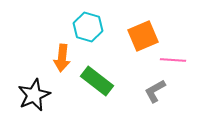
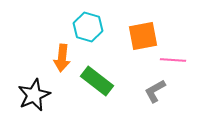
orange square: rotated 12 degrees clockwise
